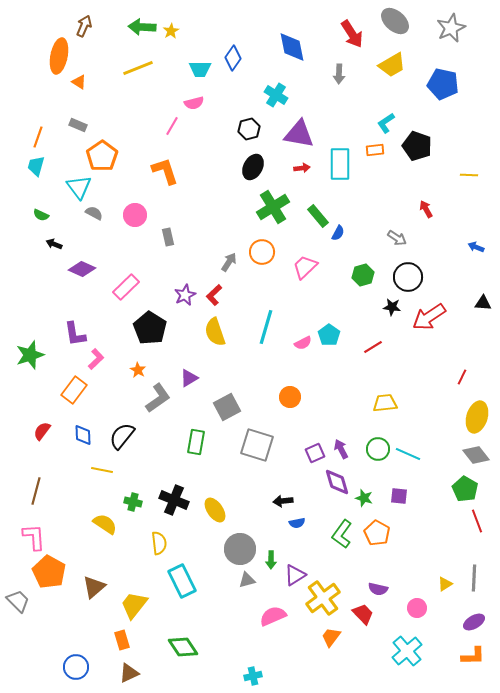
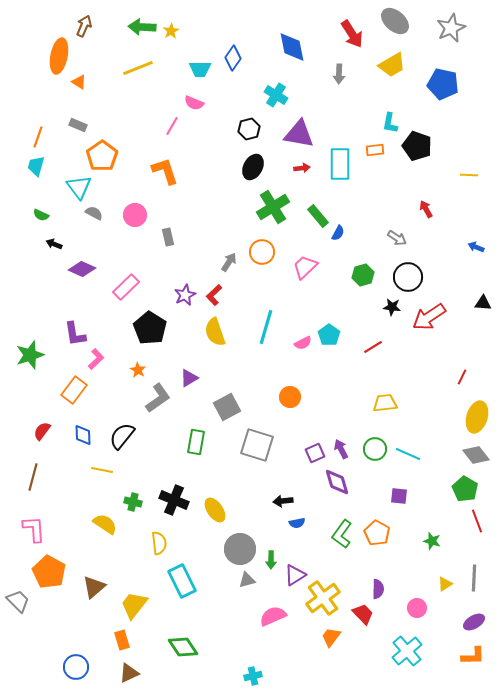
pink semicircle at (194, 103): rotated 36 degrees clockwise
cyan L-shape at (386, 123): moved 4 px right; rotated 45 degrees counterclockwise
green circle at (378, 449): moved 3 px left
brown line at (36, 491): moved 3 px left, 14 px up
green star at (364, 498): moved 68 px right, 43 px down
pink L-shape at (34, 537): moved 8 px up
purple semicircle at (378, 589): rotated 102 degrees counterclockwise
